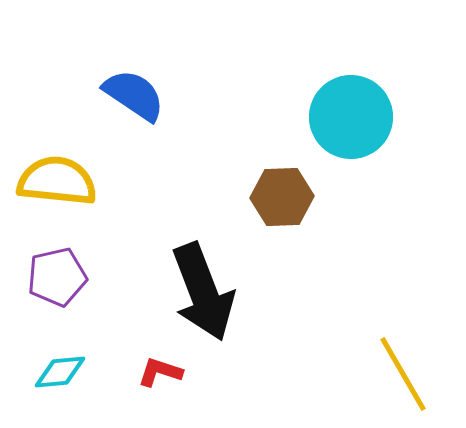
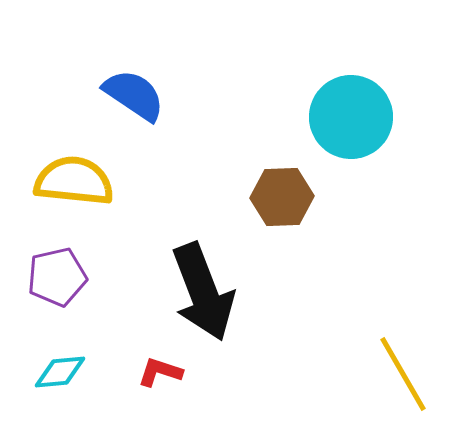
yellow semicircle: moved 17 px right
